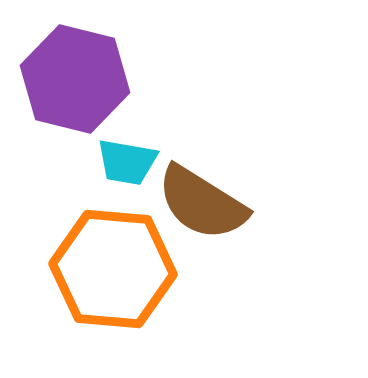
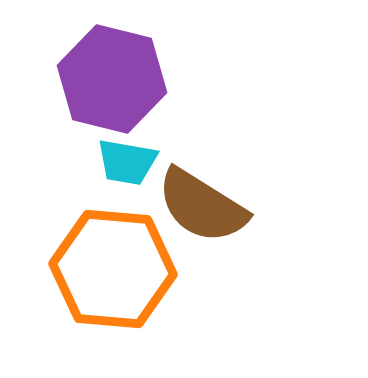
purple hexagon: moved 37 px right
brown semicircle: moved 3 px down
